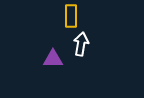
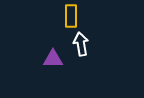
white arrow: rotated 20 degrees counterclockwise
